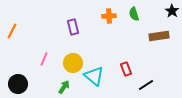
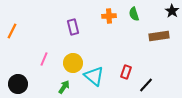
red rectangle: moved 3 px down; rotated 40 degrees clockwise
black line: rotated 14 degrees counterclockwise
